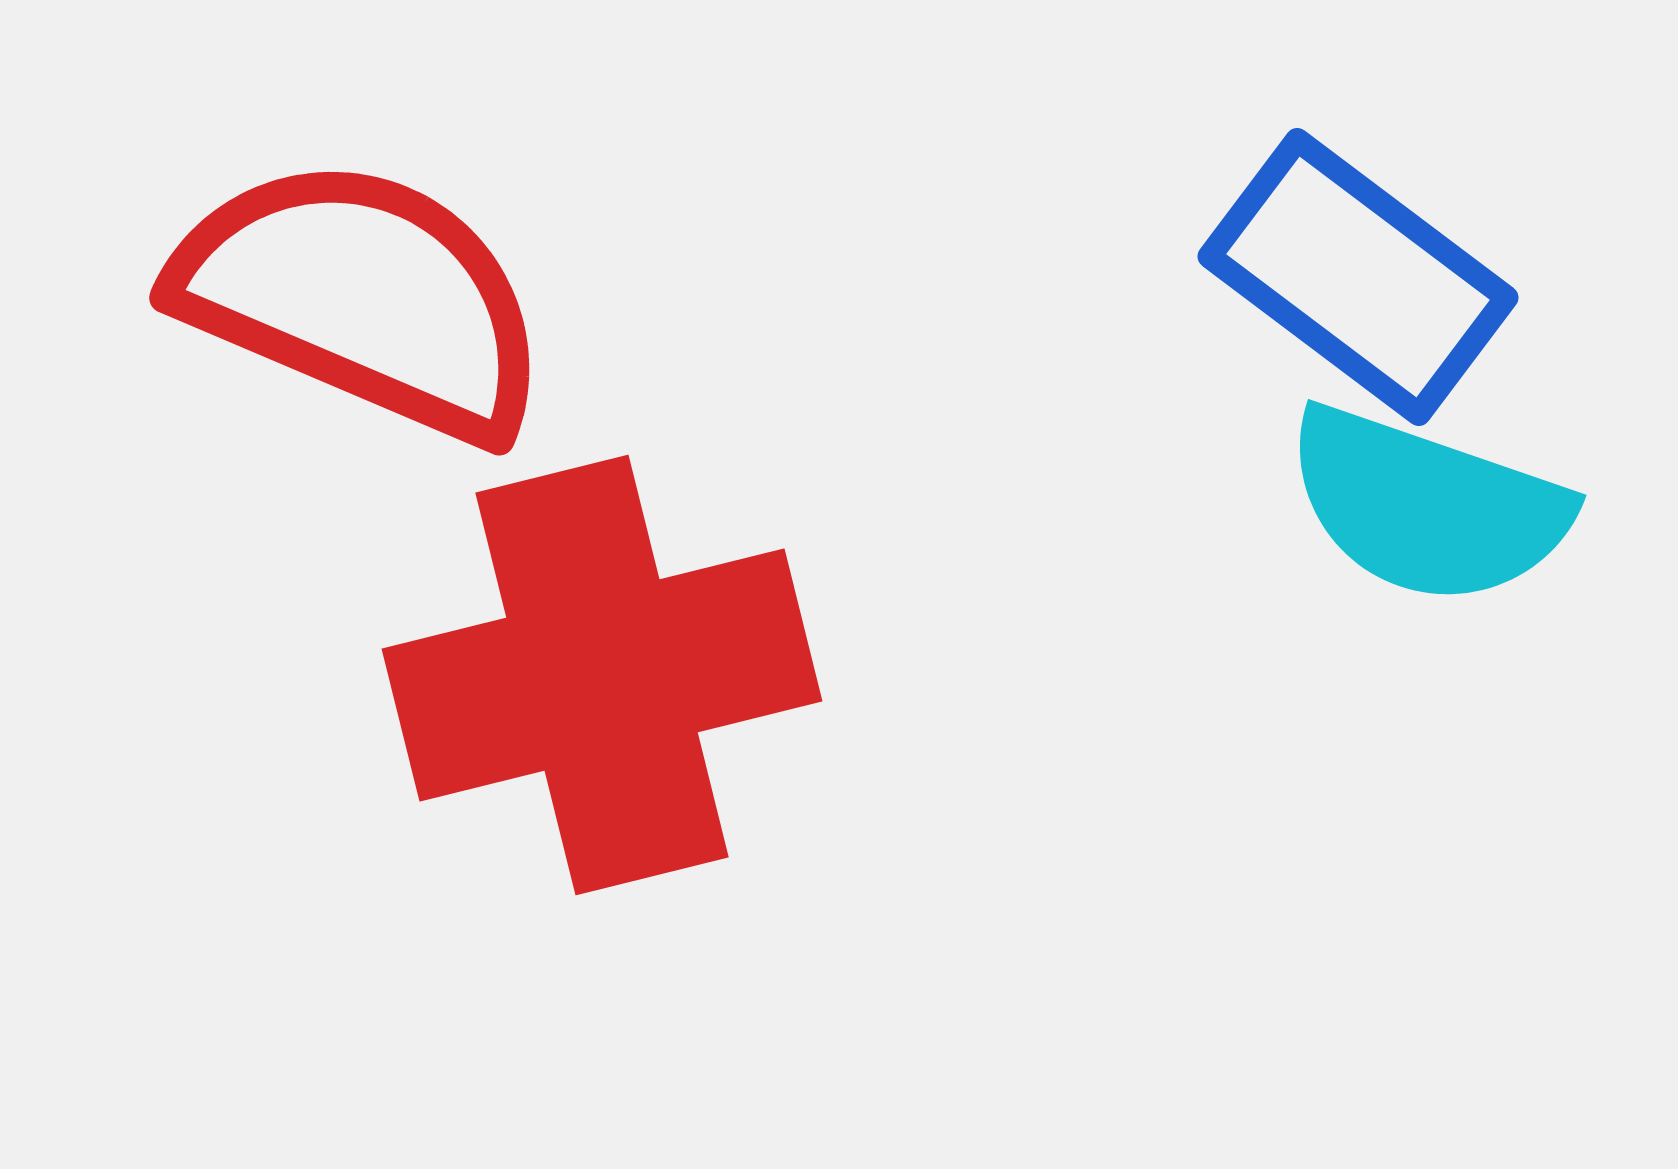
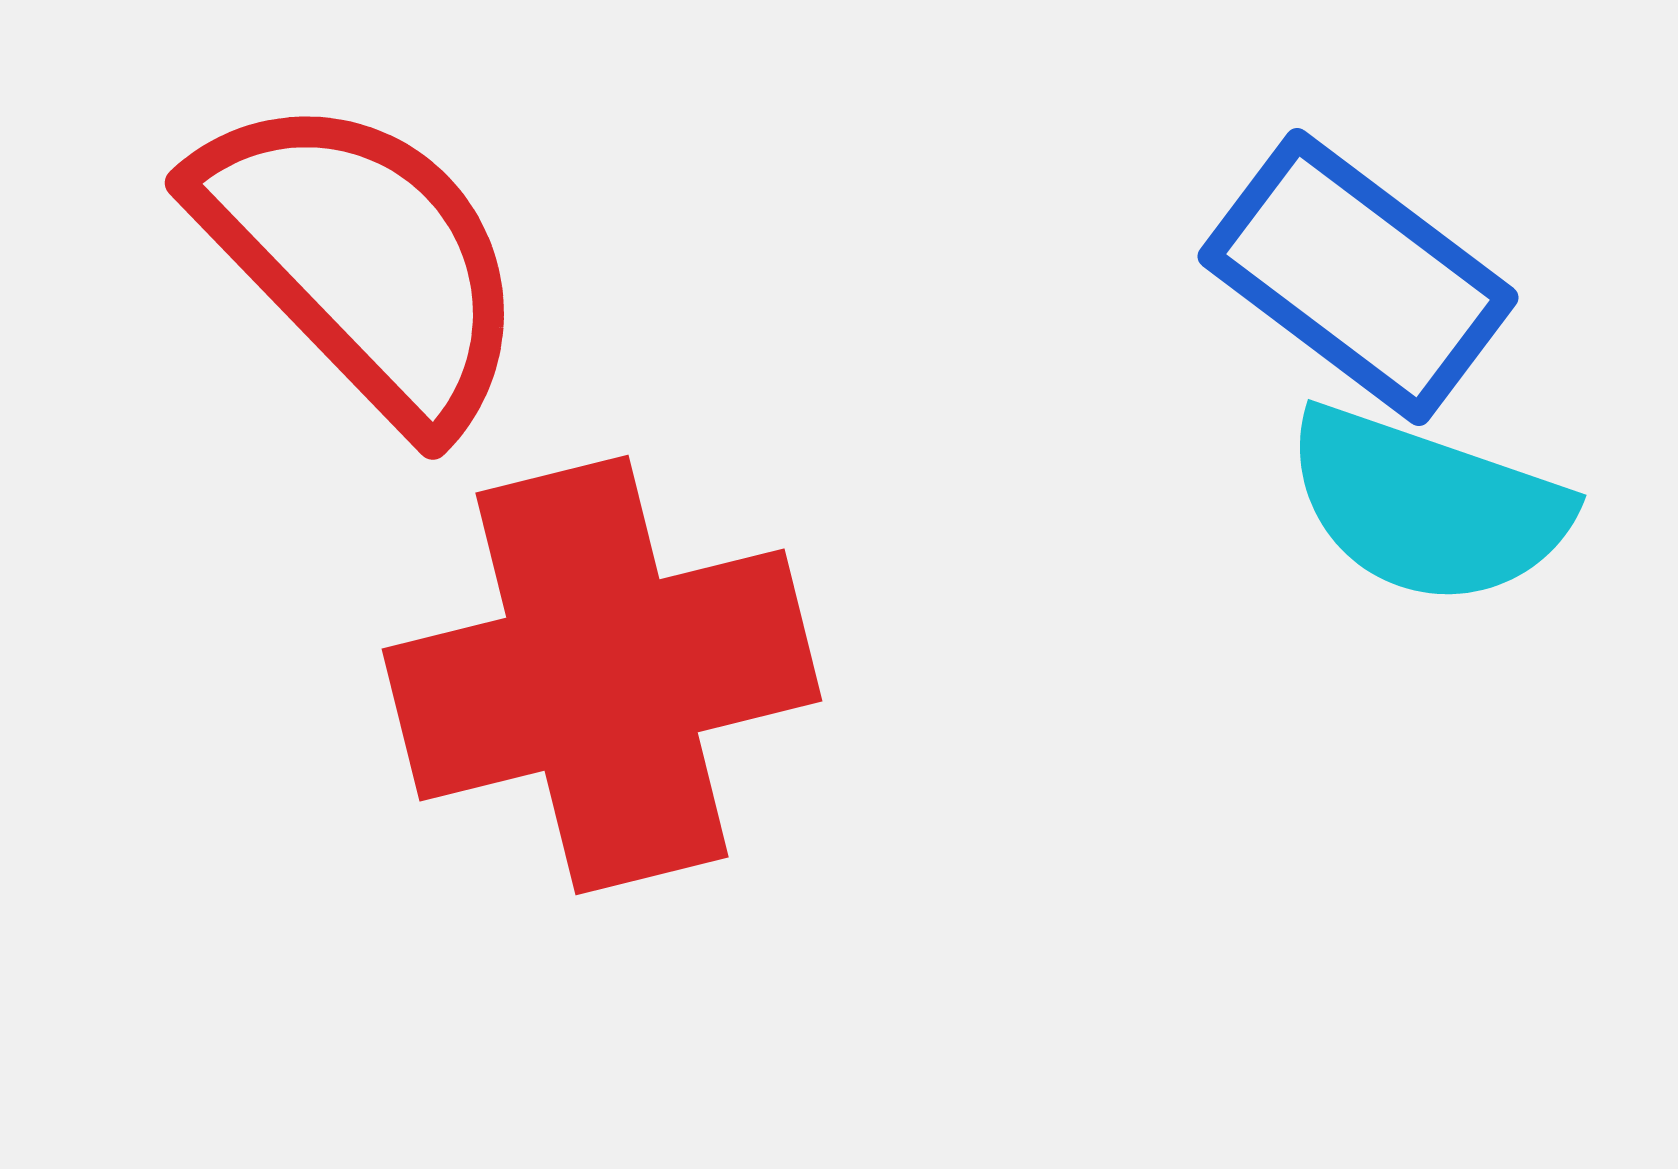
red semicircle: moved 38 px up; rotated 23 degrees clockwise
